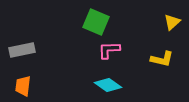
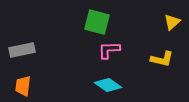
green square: moved 1 px right; rotated 8 degrees counterclockwise
